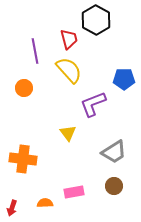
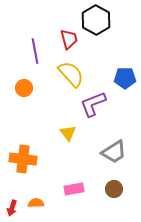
yellow semicircle: moved 2 px right, 4 px down
blue pentagon: moved 1 px right, 1 px up
brown circle: moved 3 px down
pink rectangle: moved 3 px up
orange semicircle: moved 9 px left
